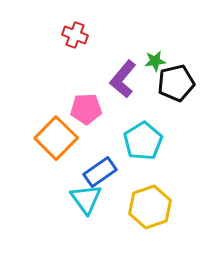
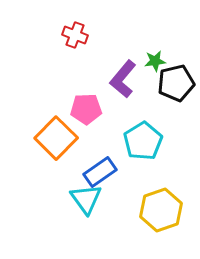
yellow hexagon: moved 11 px right, 3 px down
